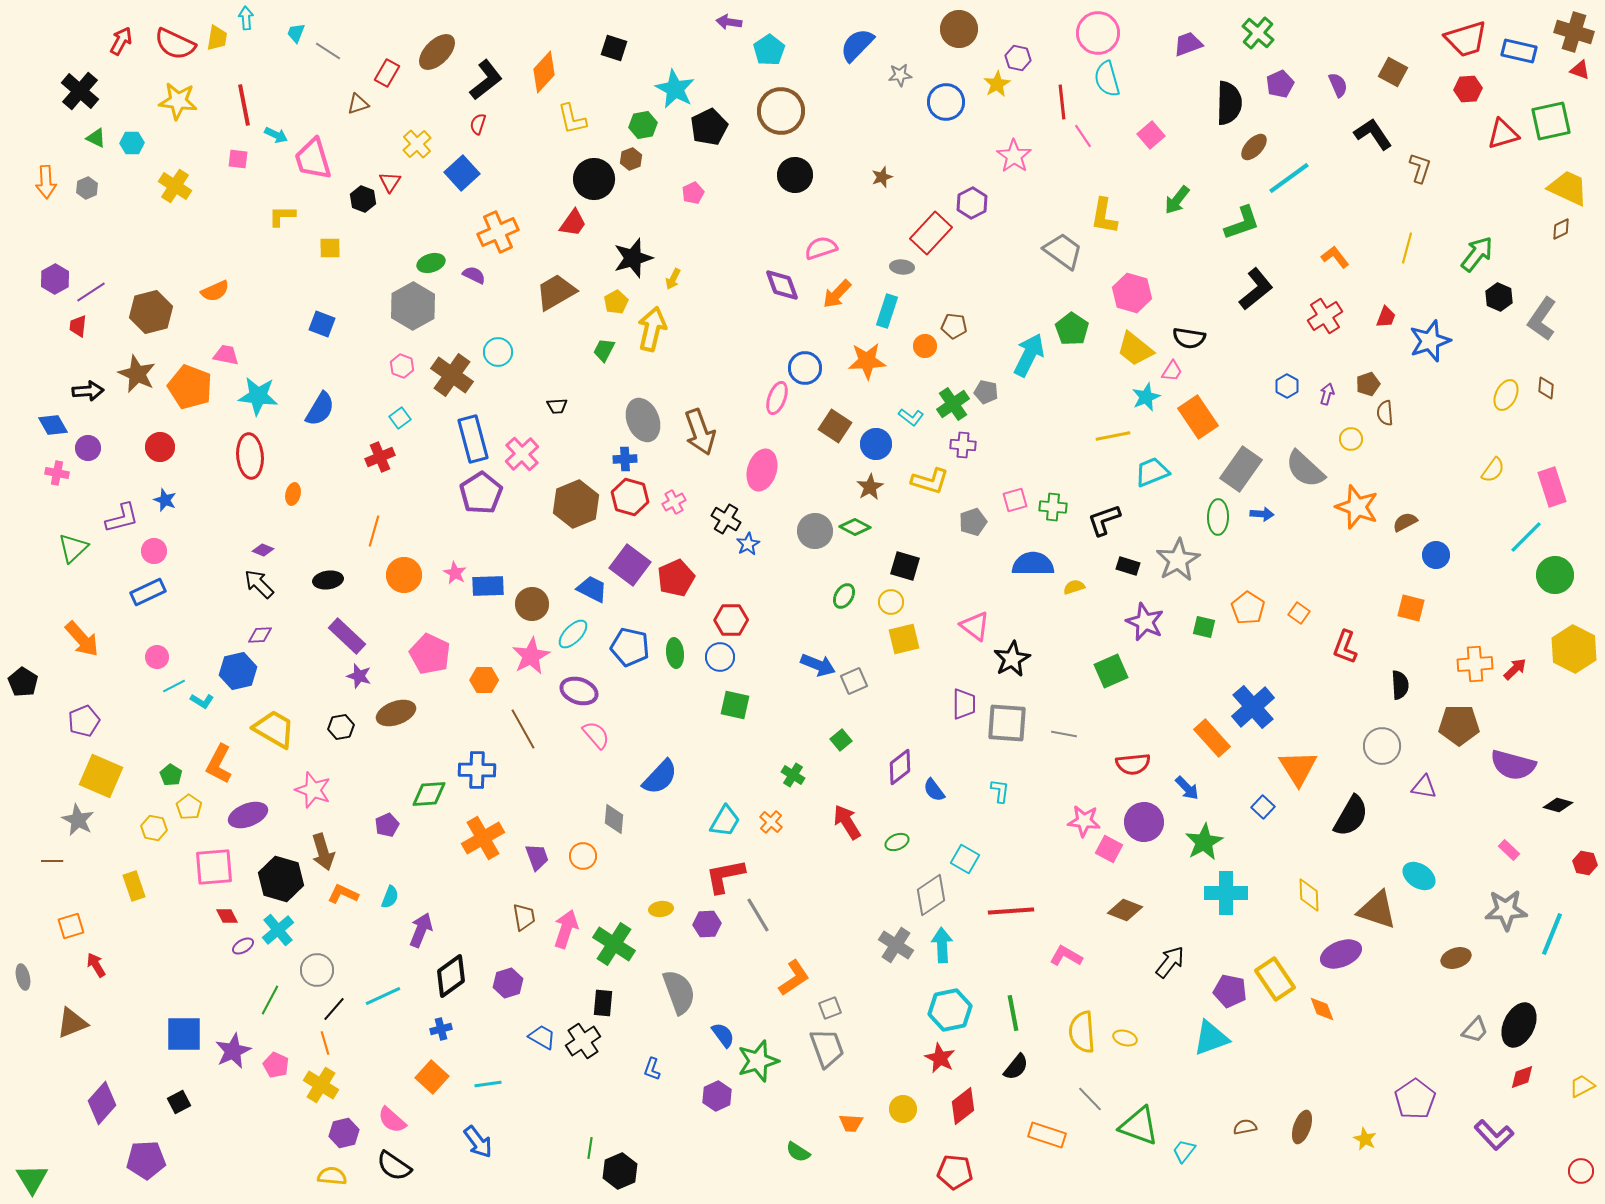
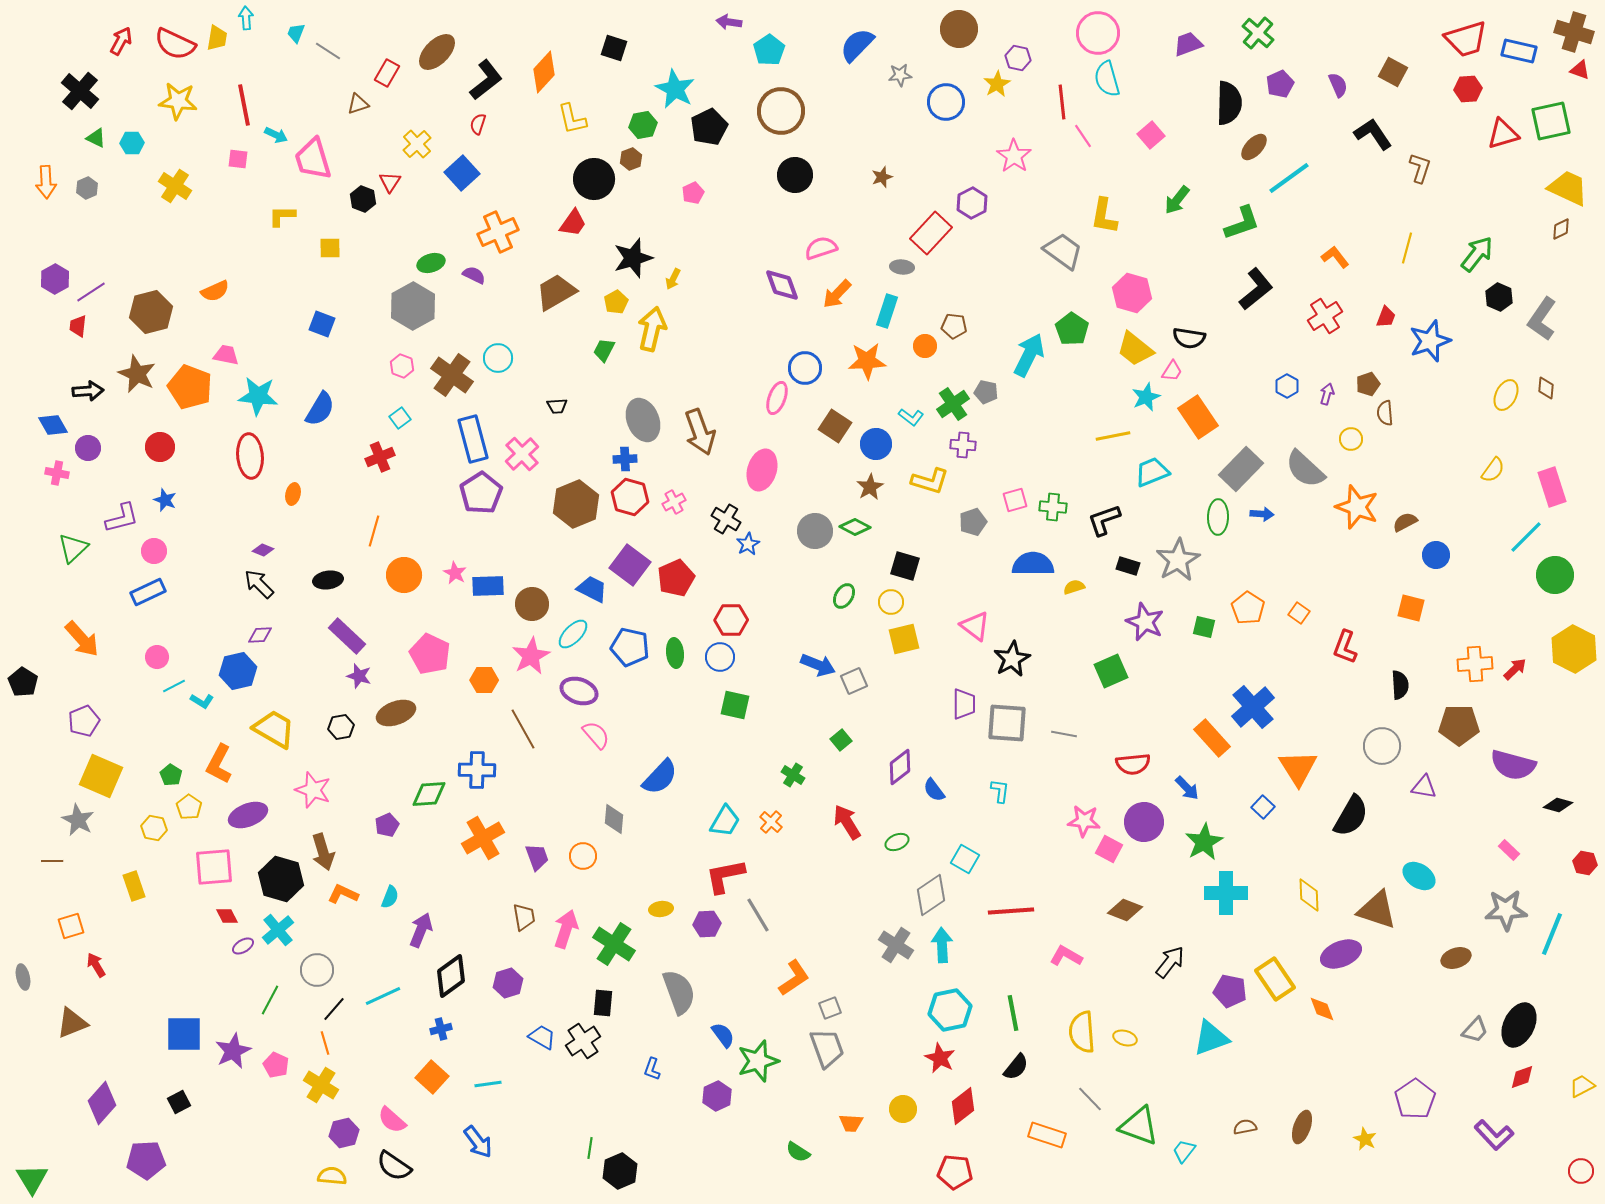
cyan circle at (498, 352): moved 6 px down
gray rectangle at (1241, 469): rotated 9 degrees clockwise
